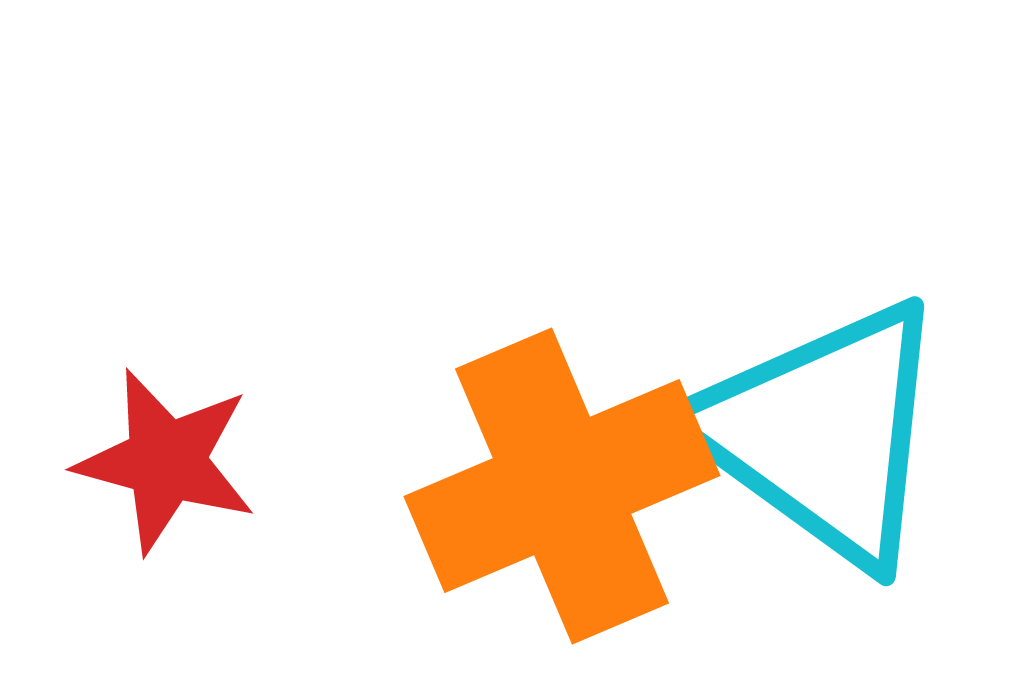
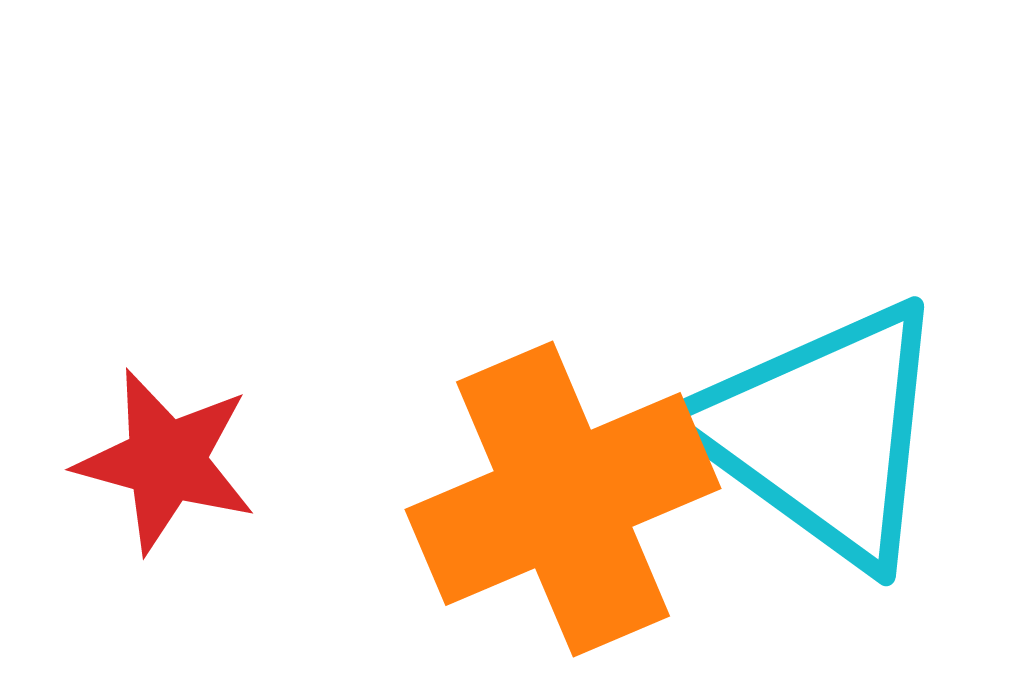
orange cross: moved 1 px right, 13 px down
